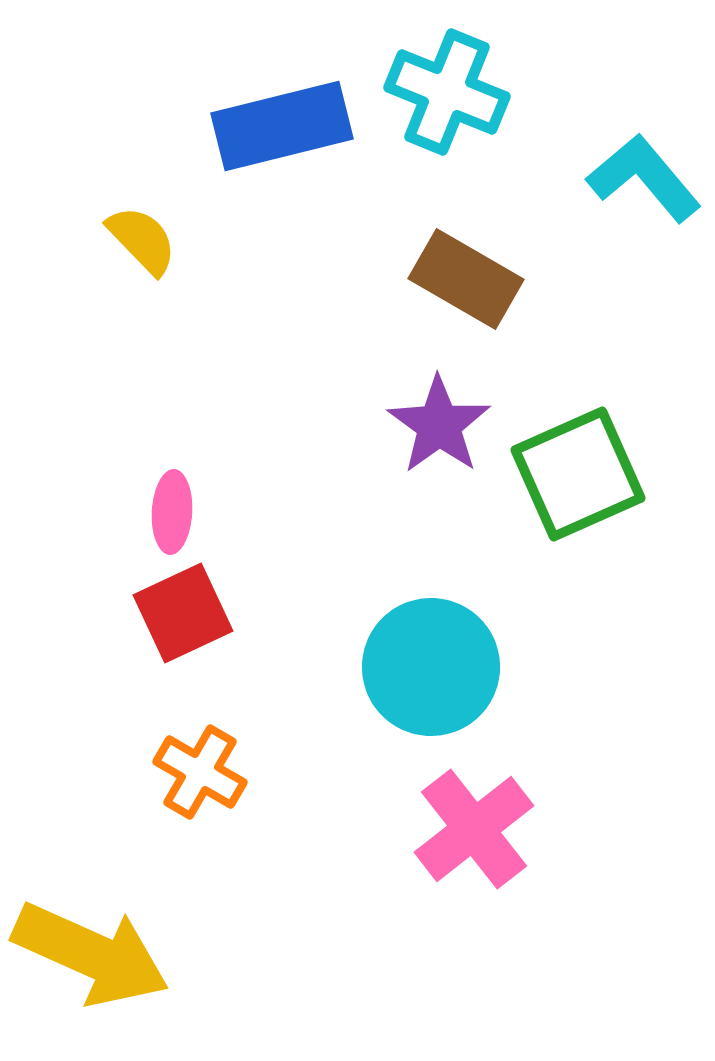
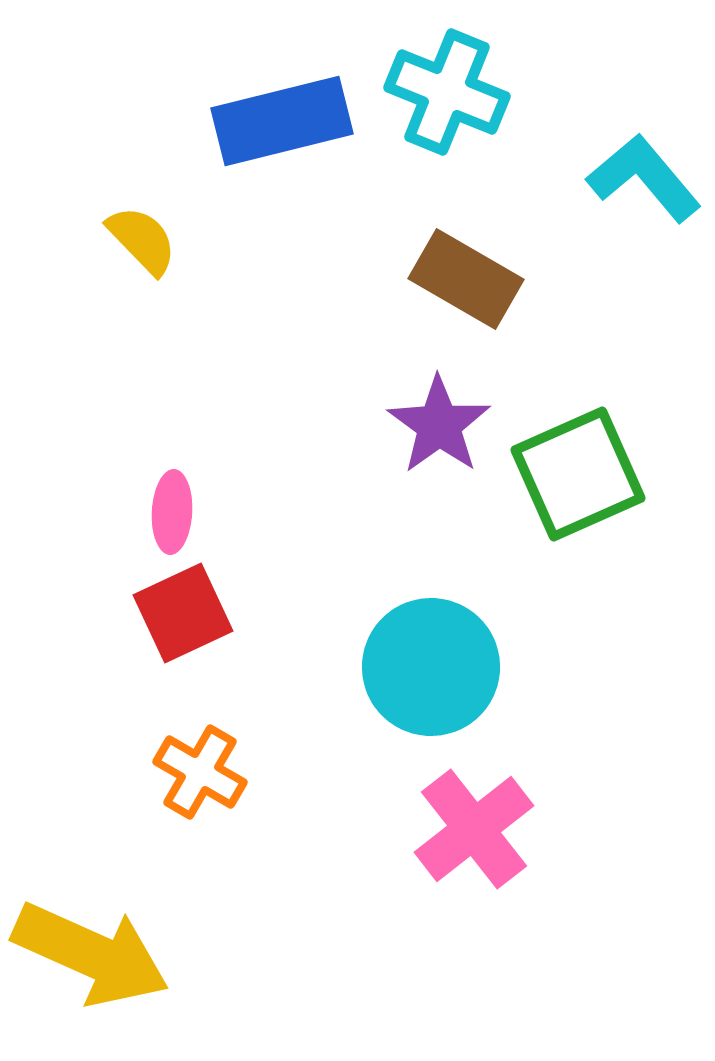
blue rectangle: moved 5 px up
